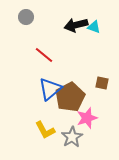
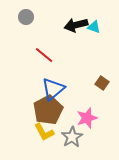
brown square: rotated 24 degrees clockwise
blue triangle: moved 3 px right
brown pentagon: moved 22 px left, 13 px down
yellow L-shape: moved 1 px left, 2 px down
